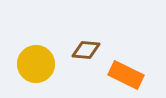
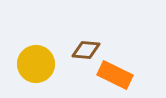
orange rectangle: moved 11 px left
